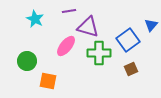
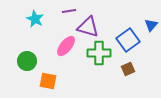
brown square: moved 3 px left
